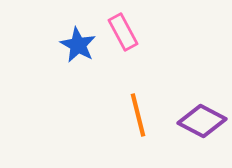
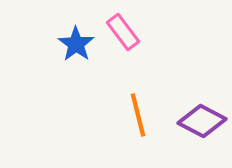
pink rectangle: rotated 9 degrees counterclockwise
blue star: moved 2 px left, 1 px up; rotated 6 degrees clockwise
